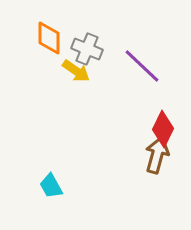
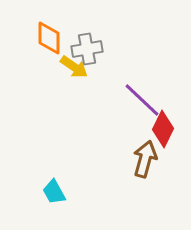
gray cross: rotated 32 degrees counterclockwise
purple line: moved 34 px down
yellow arrow: moved 2 px left, 4 px up
brown arrow: moved 12 px left, 4 px down
cyan trapezoid: moved 3 px right, 6 px down
